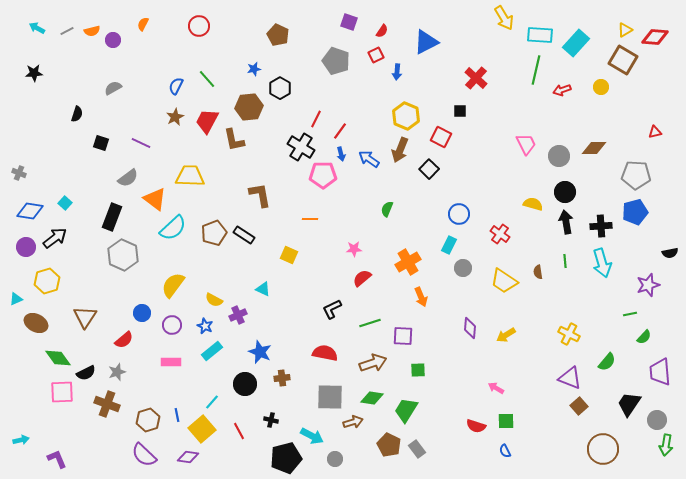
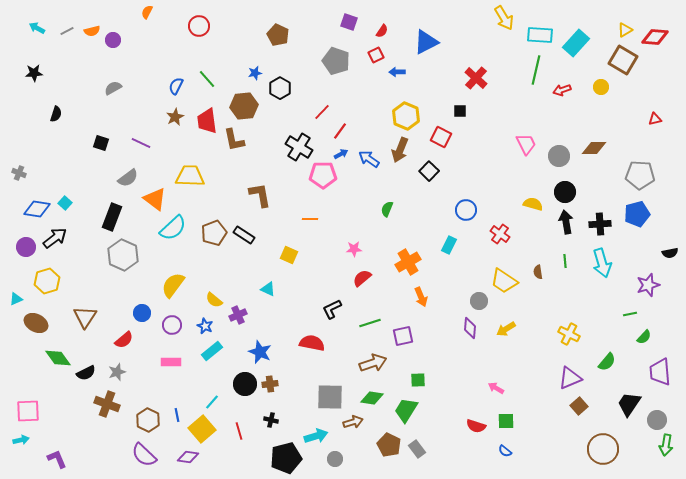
orange semicircle at (143, 24): moved 4 px right, 12 px up
blue star at (254, 69): moved 1 px right, 4 px down
blue arrow at (397, 72): rotated 84 degrees clockwise
brown hexagon at (249, 107): moved 5 px left, 1 px up
black semicircle at (77, 114): moved 21 px left
red line at (316, 119): moved 6 px right, 7 px up; rotated 18 degrees clockwise
red trapezoid at (207, 121): rotated 36 degrees counterclockwise
red triangle at (655, 132): moved 13 px up
black cross at (301, 147): moved 2 px left
blue arrow at (341, 154): rotated 104 degrees counterclockwise
black square at (429, 169): moved 2 px down
gray pentagon at (636, 175): moved 4 px right
blue diamond at (30, 211): moved 7 px right, 2 px up
blue pentagon at (635, 212): moved 2 px right, 2 px down
blue circle at (459, 214): moved 7 px right, 4 px up
black cross at (601, 226): moved 1 px left, 2 px up
gray circle at (463, 268): moved 16 px right, 33 px down
cyan triangle at (263, 289): moved 5 px right
yellow semicircle at (214, 300): rotated 12 degrees clockwise
yellow arrow at (506, 335): moved 6 px up
purple square at (403, 336): rotated 15 degrees counterclockwise
red semicircle at (325, 353): moved 13 px left, 10 px up
green square at (418, 370): moved 10 px down
brown cross at (282, 378): moved 12 px left, 6 px down
purple triangle at (570, 378): rotated 45 degrees counterclockwise
pink square at (62, 392): moved 34 px left, 19 px down
brown hexagon at (148, 420): rotated 15 degrees counterclockwise
red line at (239, 431): rotated 12 degrees clockwise
cyan arrow at (312, 436): moved 4 px right; rotated 45 degrees counterclockwise
blue semicircle at (505, 451): rotated 24 degrees counterclockwise
